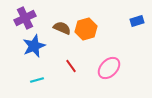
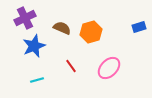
blue rectangle: moved 2 px right, 6 px down
orange hexagon: moved 5 px right, 3 px down
